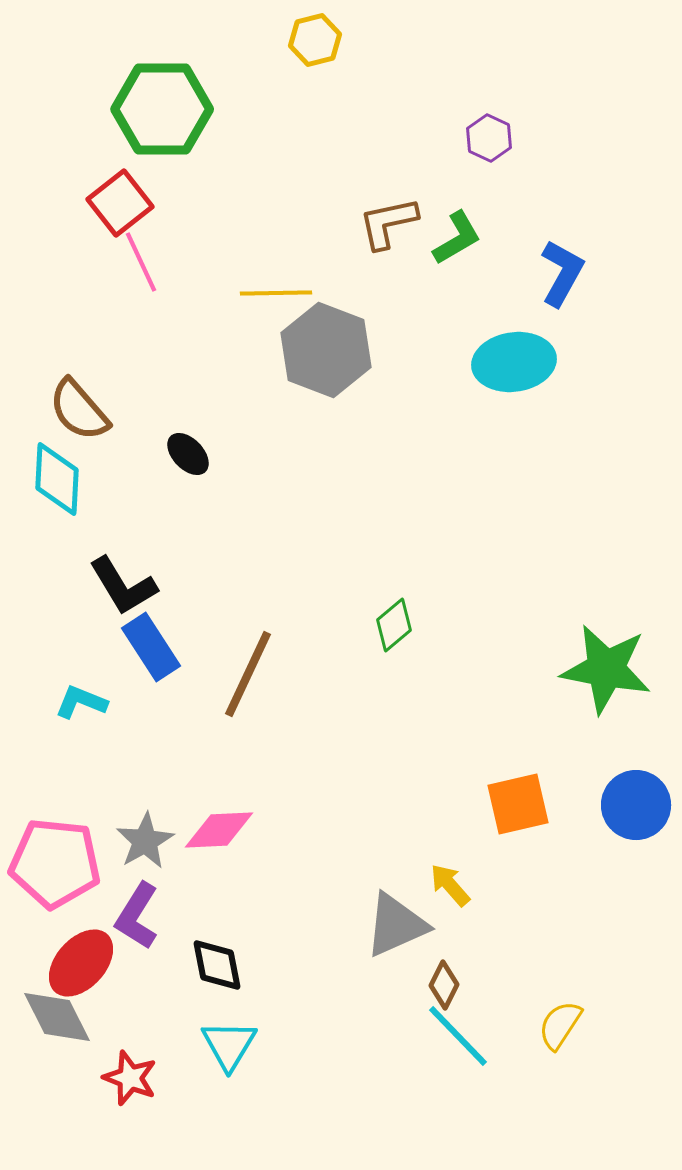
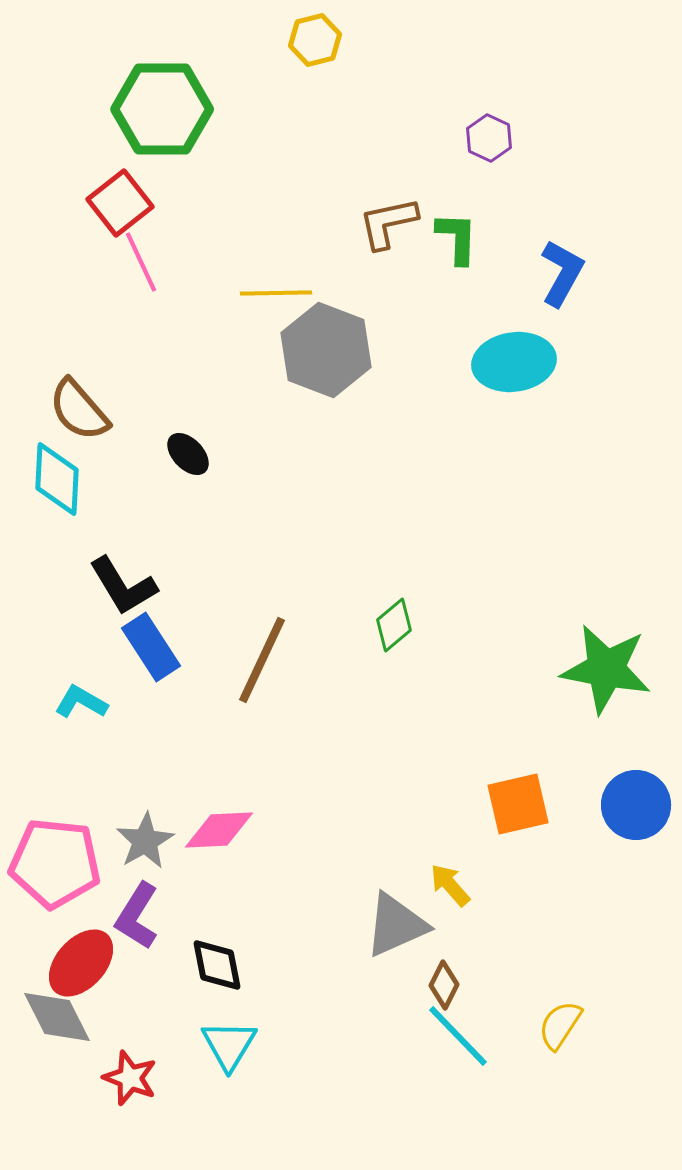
green L-shape: rotated 58 degrees counterclockwise
brown line: moved 14 px right, 14 px up
cyan L-shape: rotated 8 degrees clockwise
